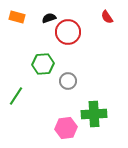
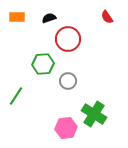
orange rectangle: rotated 14 degrees counterclockwise
red circle: moved 7 px down
green cross: rotated 35 degrees clockwise
